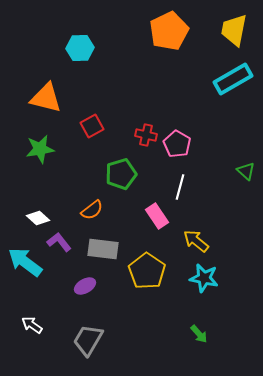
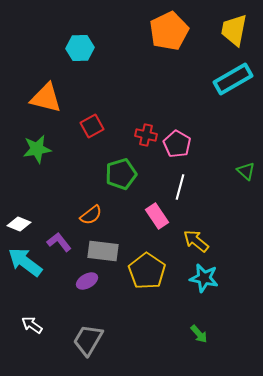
green star: moved 3 px left
orange semicircle: moved 1 px left, 5 px down
white diamond: moved 19 px left, 6 px down; rotated 20 degrees counterclockwise
gray rectangle: moved 2 px down
purple ellipse: moved 2 px right, 5 px up
